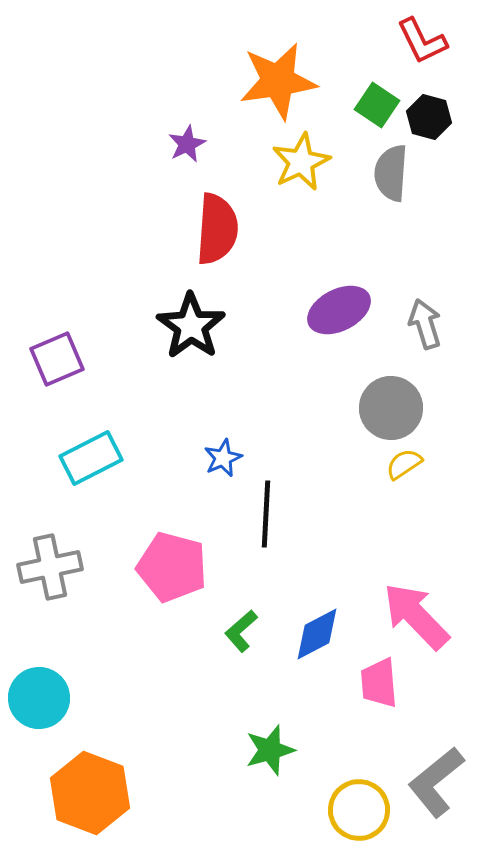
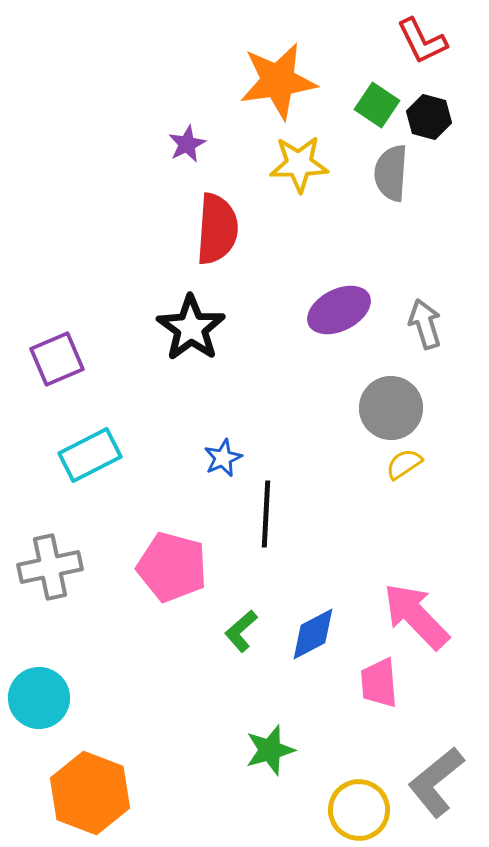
yellow star: moved 2 px left, 2 px down; rotated 24 degrees clockwise
black star: moved 2 px down
cyan rectangle: moved 1 px left, 3 px up
blue diamond: moved 4 px left
